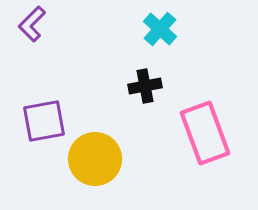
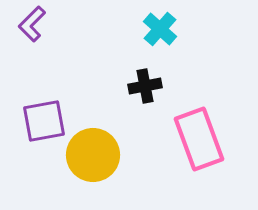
pink rectangle: moved 6 px left, 6 px down
yellow circle: moved 2 px left, 4 px up
